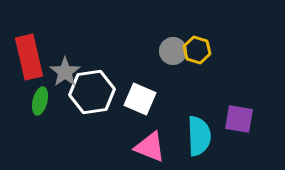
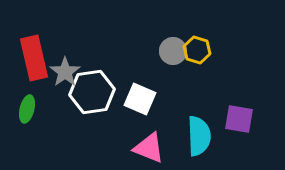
red rectangle: moved 5 px right, 1 px down
green ellipse: moved 13 px left, 8 px down
pink triangle: moved 1 px left, 1 px down
